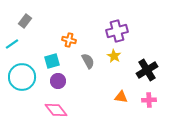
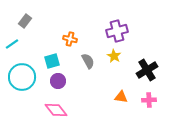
orange cross: moved 1 px right, 1 px up
